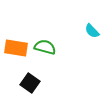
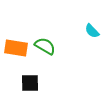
green semicircle: moved 1 px up; rotated 15 degrees clockwise
black square: rotated 36 degrees counterclockwise
